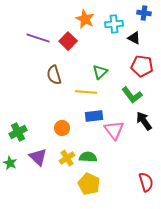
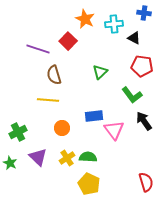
purple line: moved 11 px down
yellow line: moved 38 px left, 8 px down
